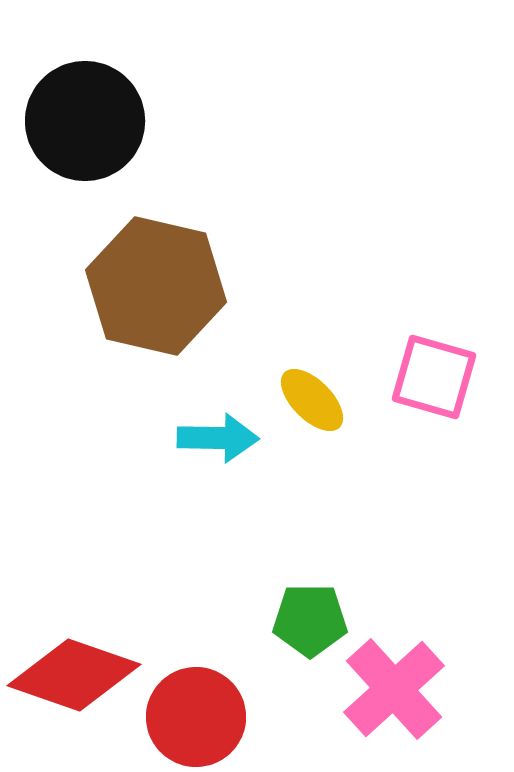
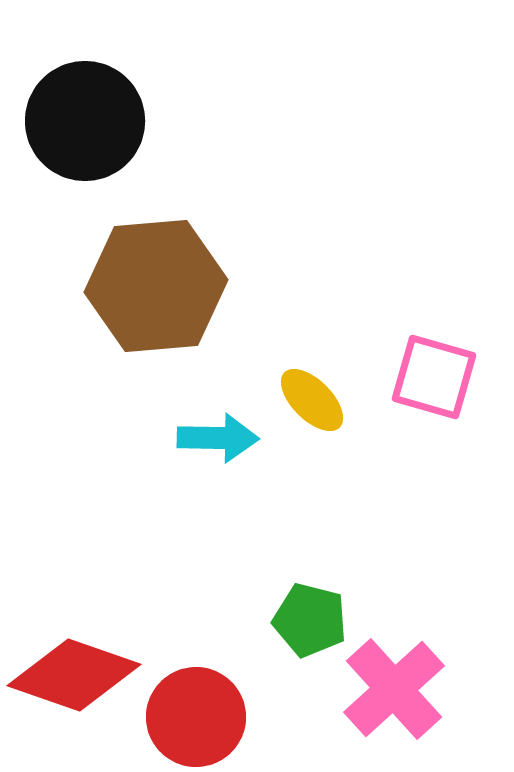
brown hexagon: rotated 18 degrees counterclockwise
green pentagon: rotated 14 degrees clockwise
